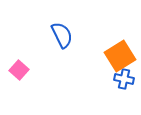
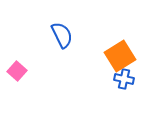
pink square: moved 2 px left, 1 px down
